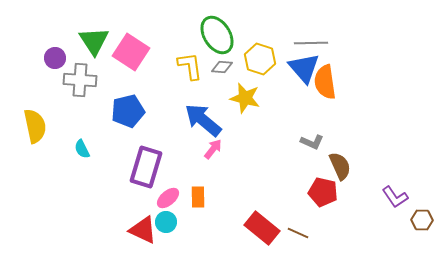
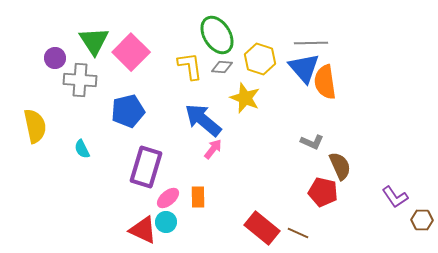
pink square: rotated 12 degrees clockwise
yellow star: rotated 8 degrees clockwise
